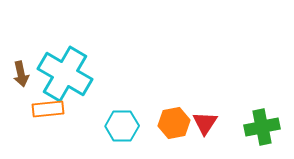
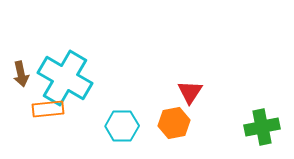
cyan cross: moved 4 px down
red triangle: moved 15 px left, 31 px up
